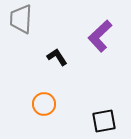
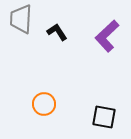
purple L-shape: moved 7 px right
black L-shape: moved 25 px up
black square: moved 4 px up; rotated 20 degrees clockwise
